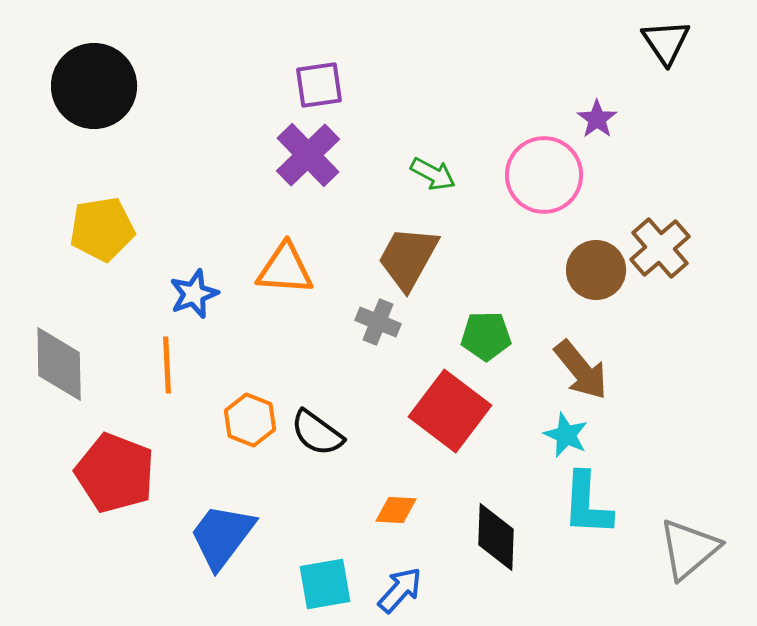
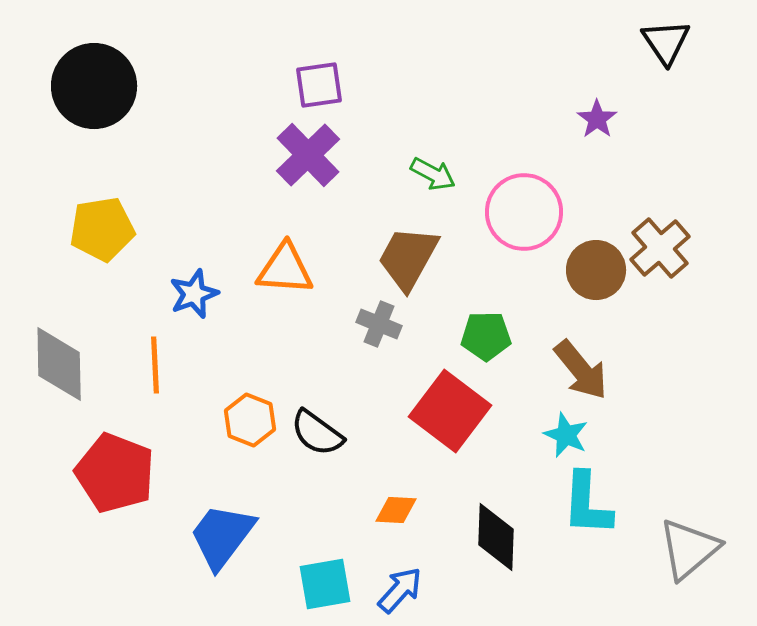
pink circle: moved 20 px left, 37 px down
gray cross: moved 1 px right, 2 px down
orange line: moved 12 px left
